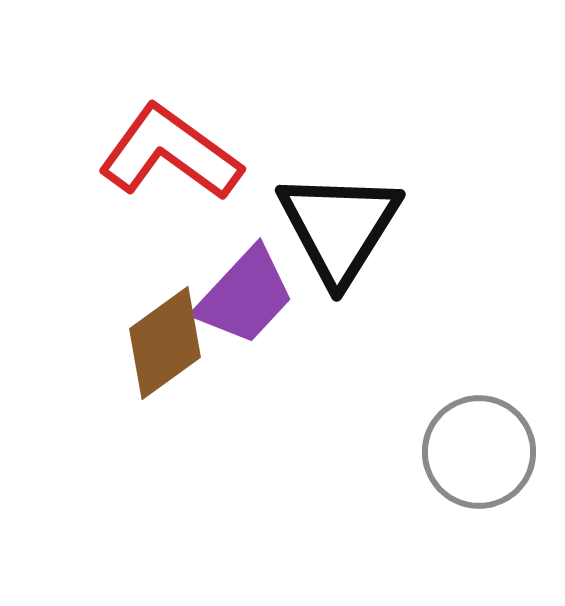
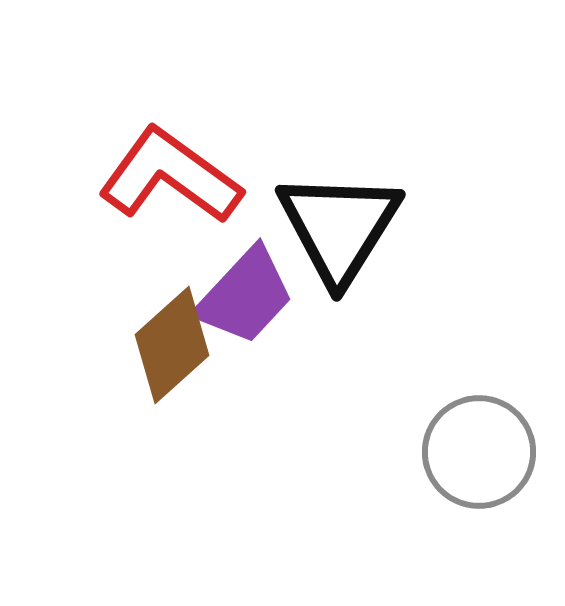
red L-shape: moved 23 px down
brown diamond: moved 7 px right, 2 px down; rotated 6 degrees counterclockwise
